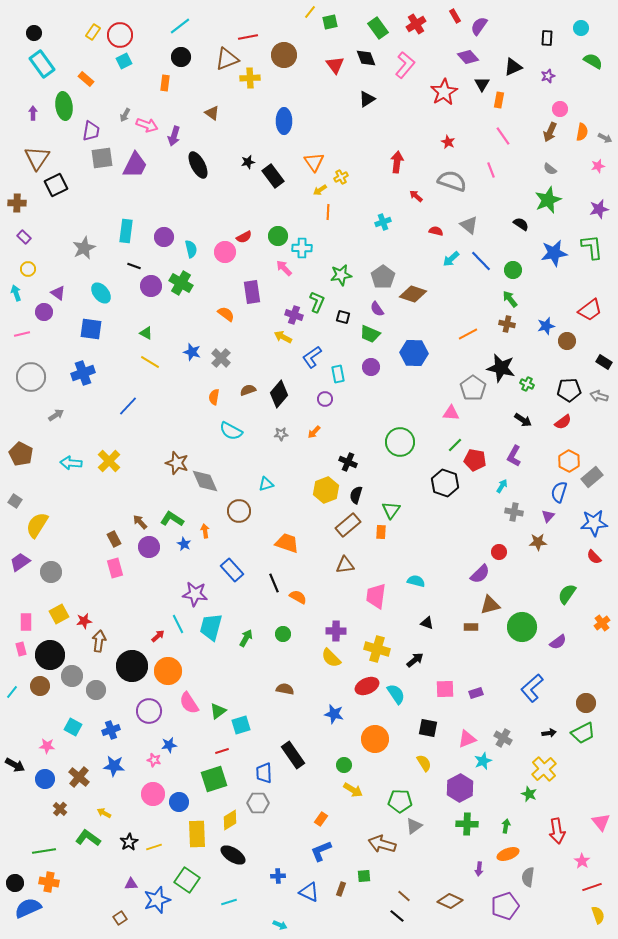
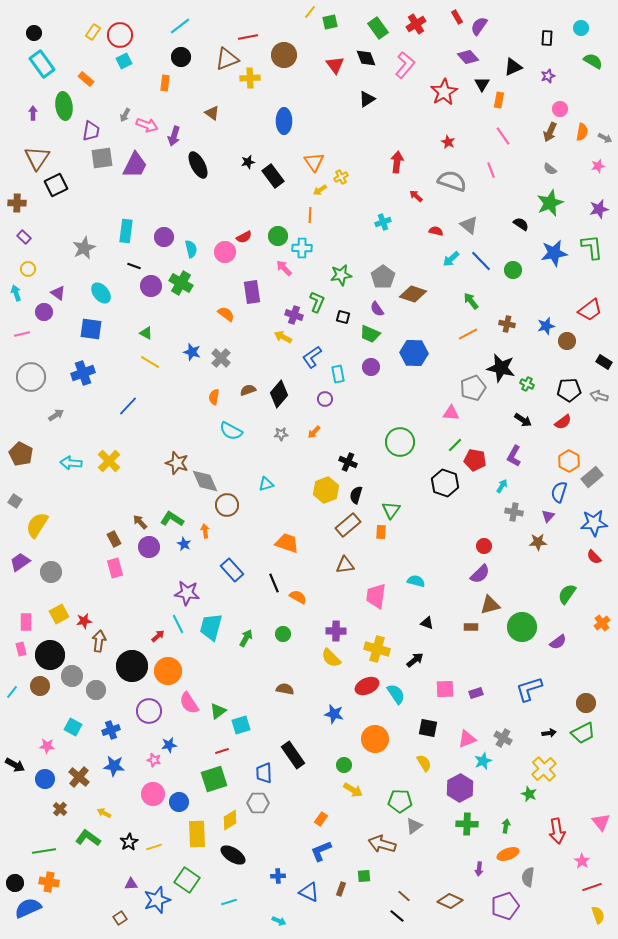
red rectangle at (455, 16): moved 2 px right, 1 px down
green star at (548, 200): moved 2 px right, 3 px down
orange line at (328, 212): moved 18 px left, 3 px down
green arrow at (510, 299): moved 39 px left, 2 px down
gray pentagon at (473, 388): rotated 15 degrees clockwise
brown circle at (239, 511): moved 12 px left, 6 px up
red circle at (499, 552): moved 15 px left, 6 px up
purple star at (195, 594): moved 8 px left, 1 px up
blue L-shape at (532, 688): moved 3 px left, 1 px down; rotated 24 degrees clockwise
cyan arrow at (280, 925): moved 1 px left, 4 px up
